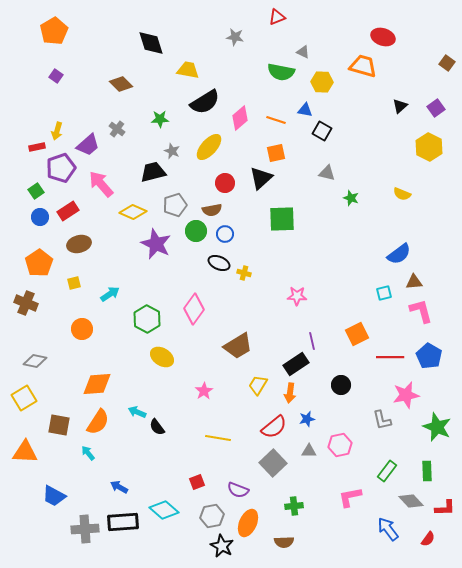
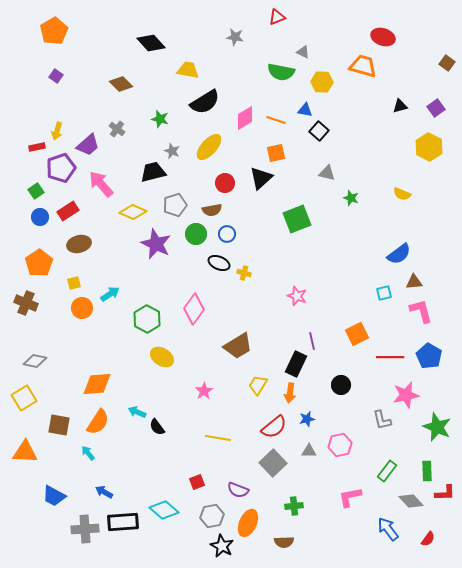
black diamond at (151, 43): rotated 24 degrees counterclockwise
black triangle at (400, 106): rotated 28 degrees clockwise
pink diamond at (240, 118): moved 5 px right; rotated 10 degrees clockwise
green star at (160, 119): rotated 18 degrees clockwise
black square at (322, 131): moved 3 px left; rotated 12 degrees clockwise
green square at (282, 219): moved 15 px right; rotated 20 degrees counterclockwise
green circle at (196, 231): moved 3 px down
blue circle at (225, 234): moved 2 px right
pink star at (297, 296): rotated 18 degrees clockwise
orange circle at (82, 329): moved 21 px up
black rectangle at (296, 364): rotated 30 degrees counterclockwise
blue arrow at (119, 487): moved 15 px left, 5 px down
red L-shape at (445, 508): moved 15 px up
